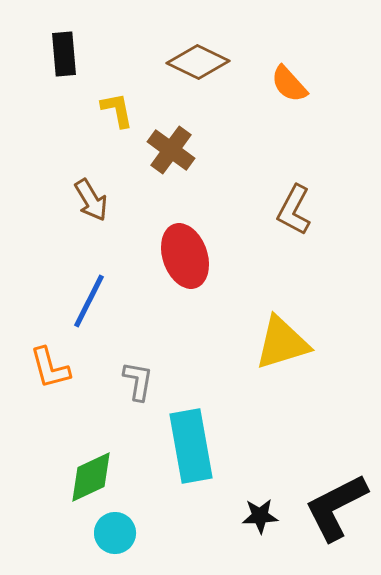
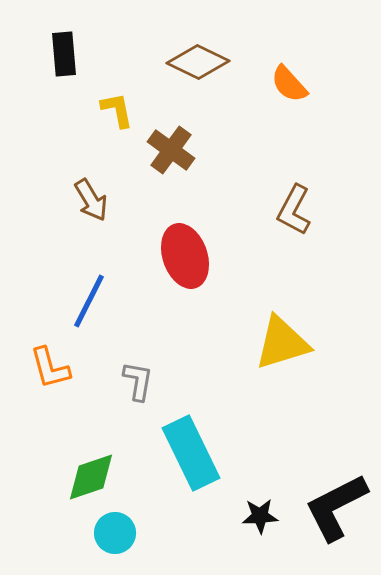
cyan rectangle: moved 7 px down; rotated 16 degrees counterclockwise
green diamond: rotated 6 degrees clockwise
